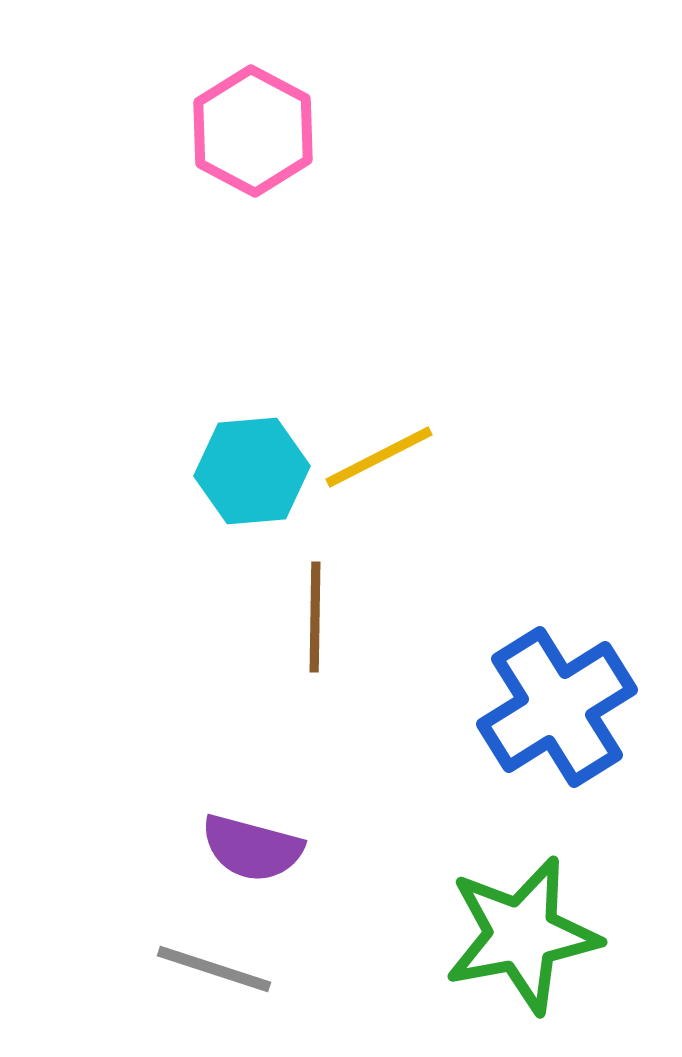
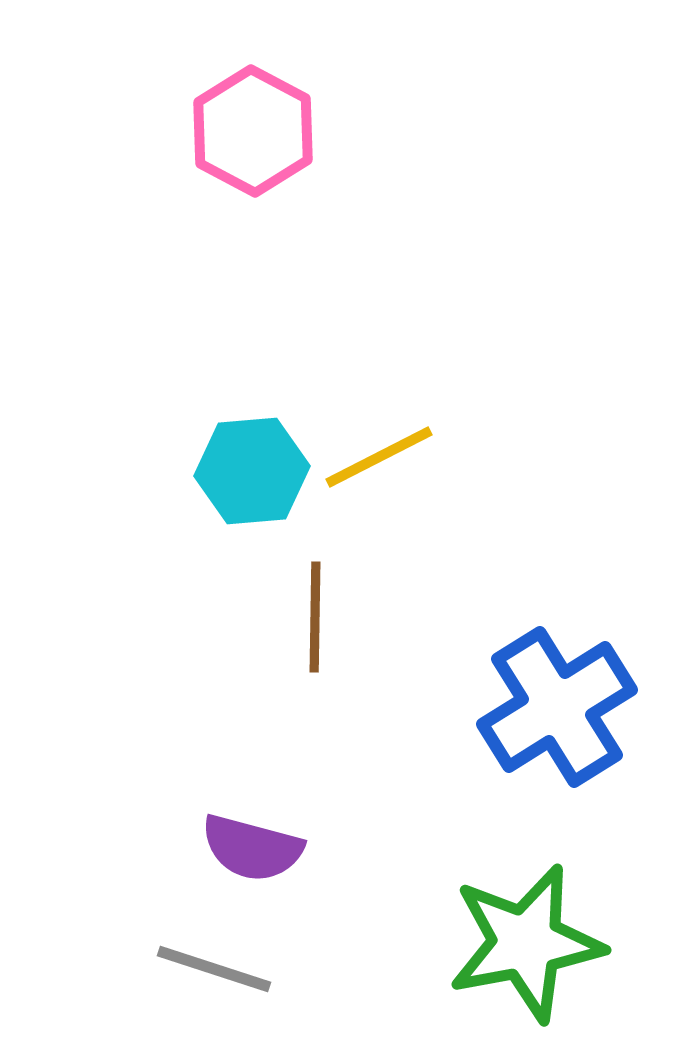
green star: moved 4 px right, 8 px down
